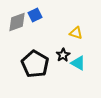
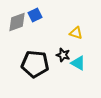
black star: rotated 24 degrees counterclockwise
black pentagon: rotated 24 degrees counterclockwise
